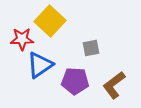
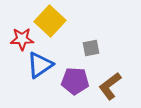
brown L-shape: moved 4 px left, 1 px down
